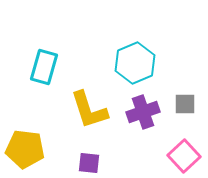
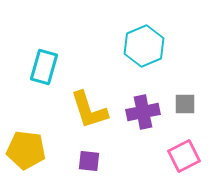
cyan hexagon: moved 9 px right, 17 px up
purple cross: rotated 8 degrees clockwise
yellow pentagon: moved 1 px right, 1 px down
pink square: rotated 16 degrees clockwise
purple square: moved 2 px up
